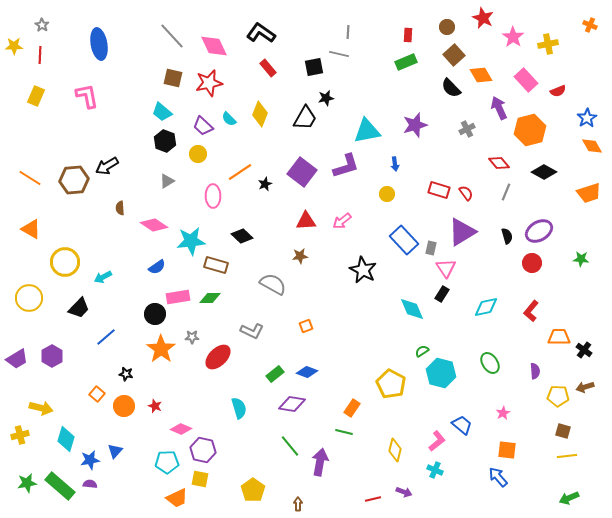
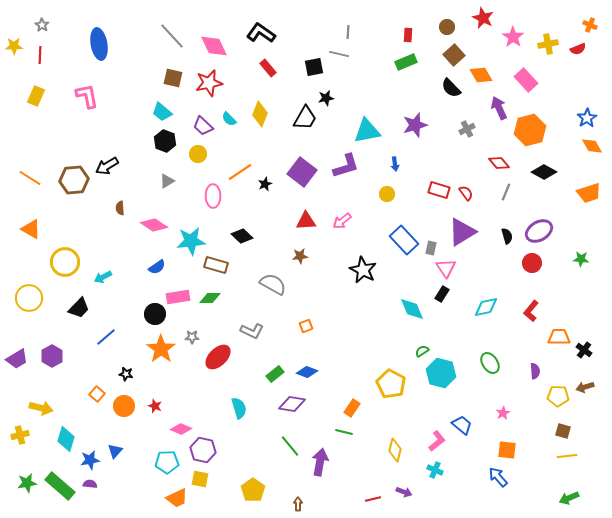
red semicircle at (558, 91): moved 20 px right, 42 px up
